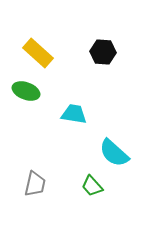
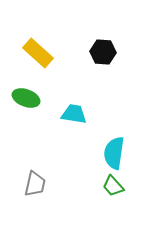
green ellipse: moved 7 px down
cyan semicircle: rotated 56 degrees clockwise
green trapezoid: moved 21 px right
